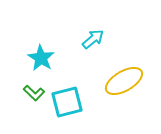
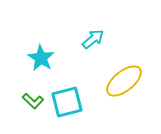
yellow ellipse: rotated 9 degrees counterclockwise
green L-shape: moved 1 px left, 8 px down
